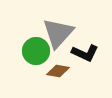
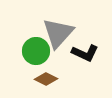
brown diamond: moved 12 px left, 8 px down; rotated 15 degrees clockwise
